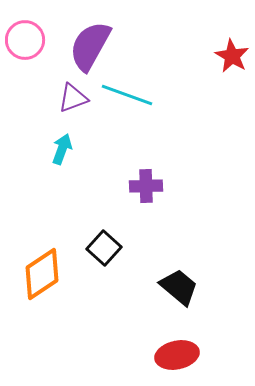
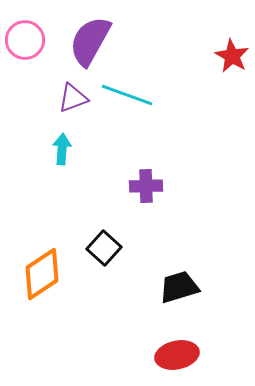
purple semicircle: moved 5 px up
cyan arrow: rotated 16 degrees counterclockwise
black trapezoid: rotated 57 degrees counterclockwise
